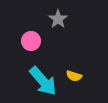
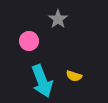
pink circle: moved 2 px left
cyan arrow: moved 1 px left; rotated 20 degrees clockwise
